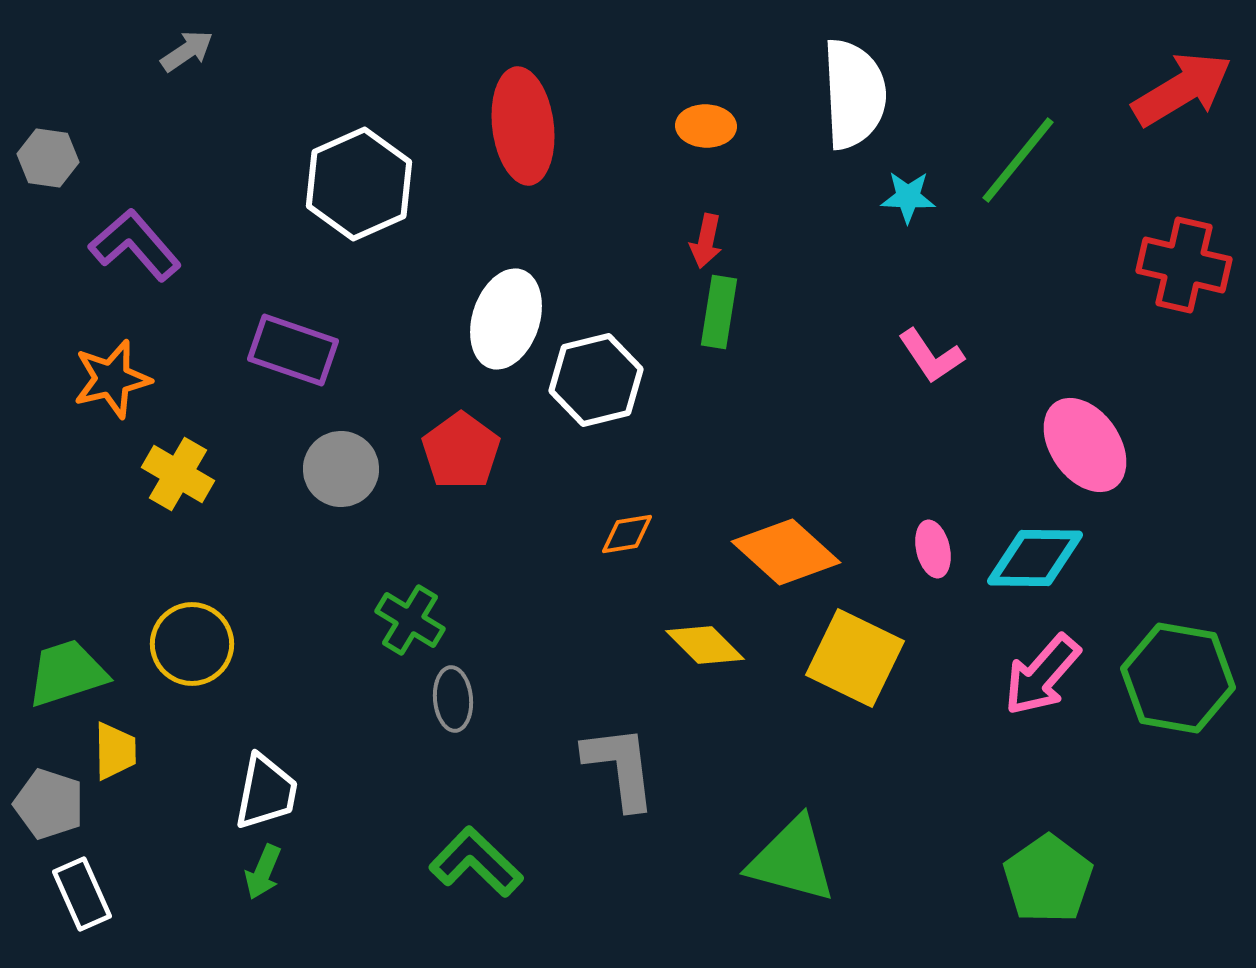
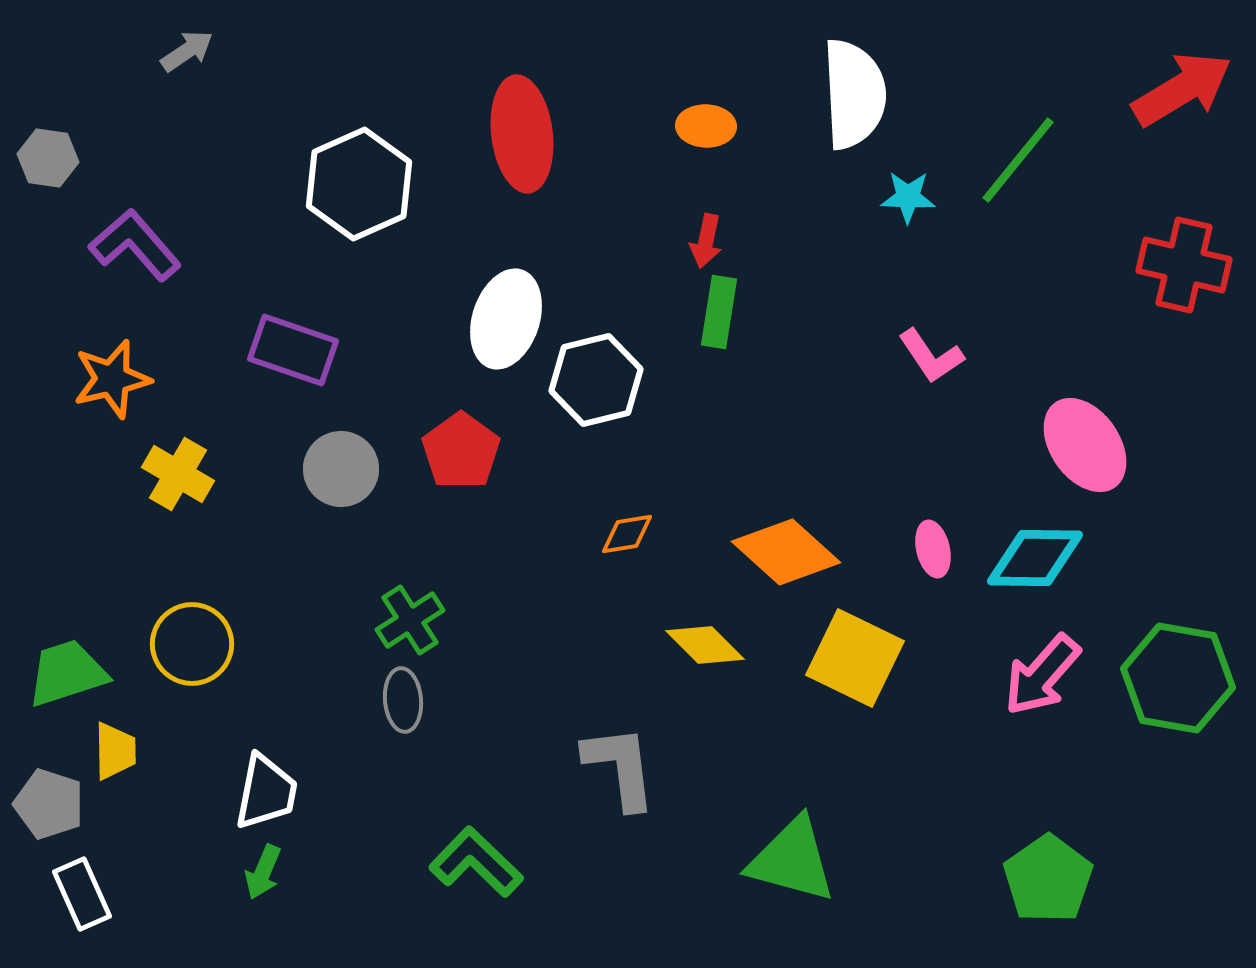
red ellipse at (523, 126): moved 1 px left, 8 px down
green cross at (410, 620): rotated 26 degrees clockwise
gray ellipse at (453, 699): moved 50 px left, 1 px down
